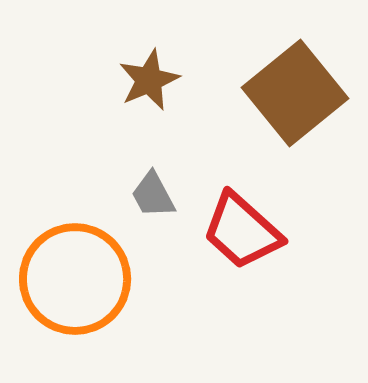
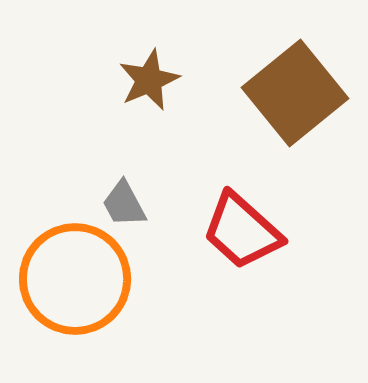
gray trapezoid: moved 29 px left, 9 px down
